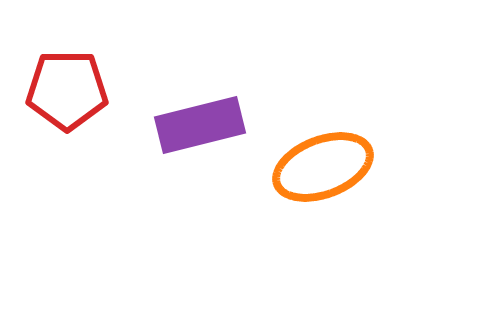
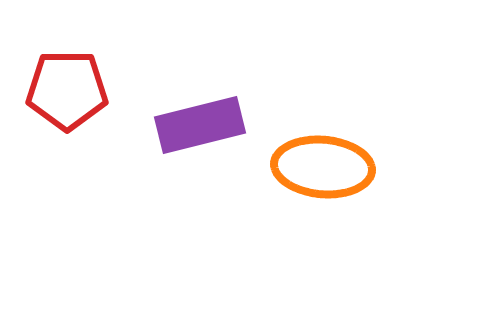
orange ellipse: rotated 26 degrees clockwise
